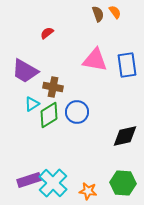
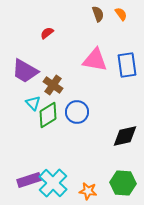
orange semicircle: moved 6 px right, 2 px down
brown cross: moved 2 px up; rotated 24 degrees clockwise
cyan triangle: moved 1 px right, 1 px up; rotated 42 degrees counterclockwise
green diamond: moved 1 px left
